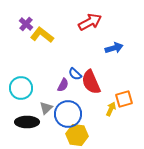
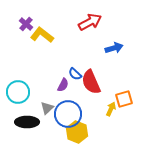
cyan circle: moved 3 px left, 4 px down
gray triangle: moved 1 px right
yellow hexagon: moved 3 px up; rotated 15 degrees clockwise
